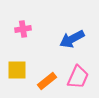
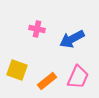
pink cross: moved 14 px right; rotated 21 degrees clockwise
yellow square: rotated 20 degrees clockwise
